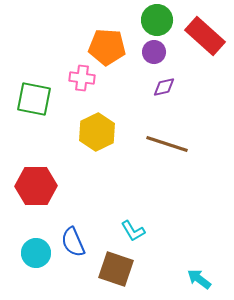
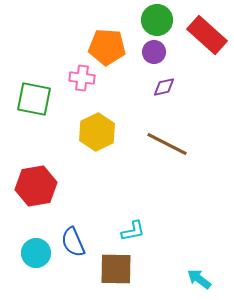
red rectangle: moved 2 px right, 1 px up
brown line: rotated 9 degrees clockwise
red hexagon: rotated 9 degrees counterclockwise
cyan L-shape: rotated 70 degrees counterclockwise
brown square: rotated 18 degrees counterclockwise
